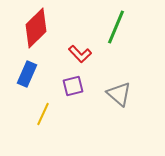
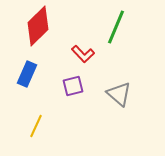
red diamond: moved 2 px right, 2 px up
red L-shape: moved 3 px right
yellow line: moved 7 px left, 12 px down
